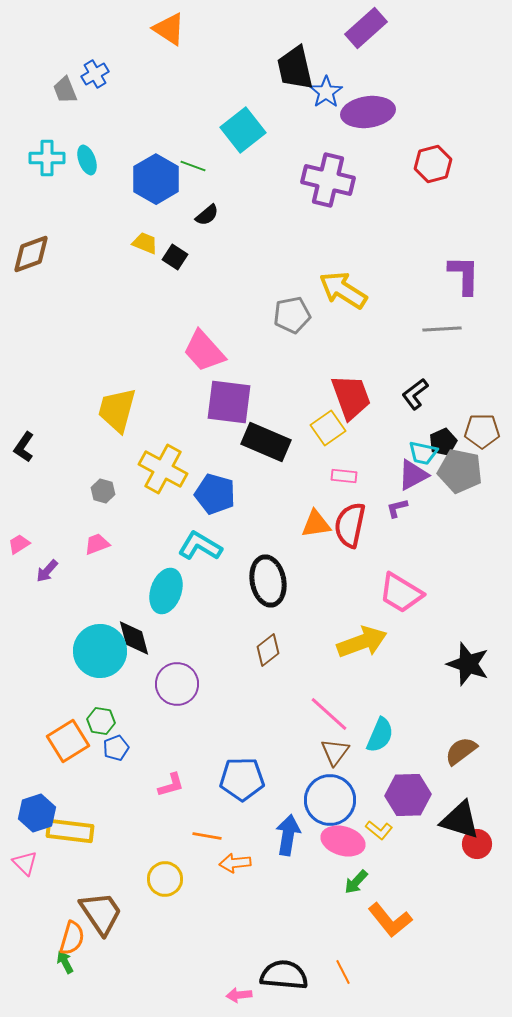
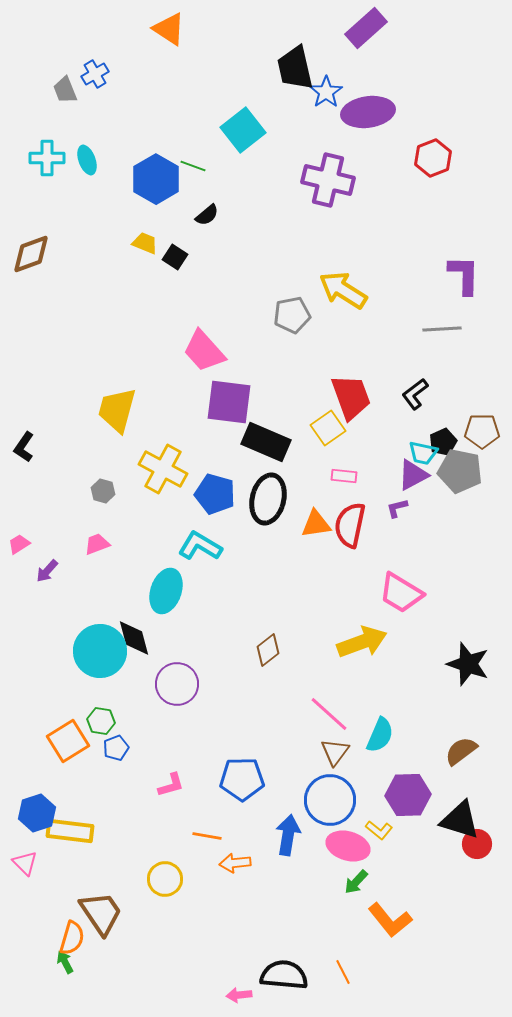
red hexagon at (433, 164): moved 6 px up; rotated 6 degrees counterclockwise
black ellipse at (268, 581): moved 82 px up; rotated 24 degrees clockwise
pink ellipse at (343, 841): moved 5 px right, 5 px down
